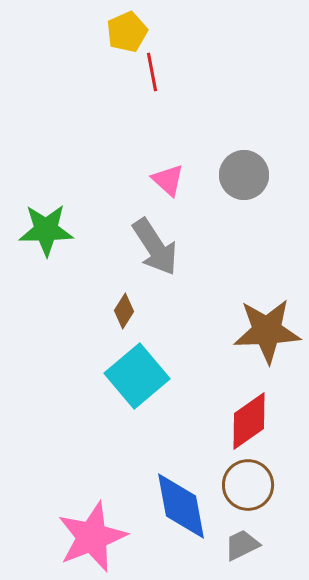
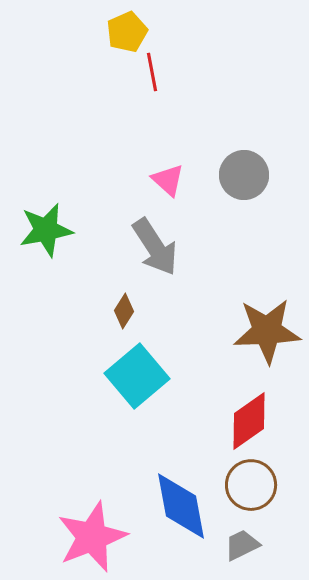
green star: rotated 10 degrees counterclockwise
brown circle: moved 3 px right
